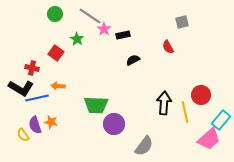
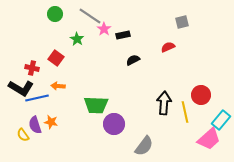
red semicircle: rotated 96 degrees clockwise
red square: moved 5 px down
